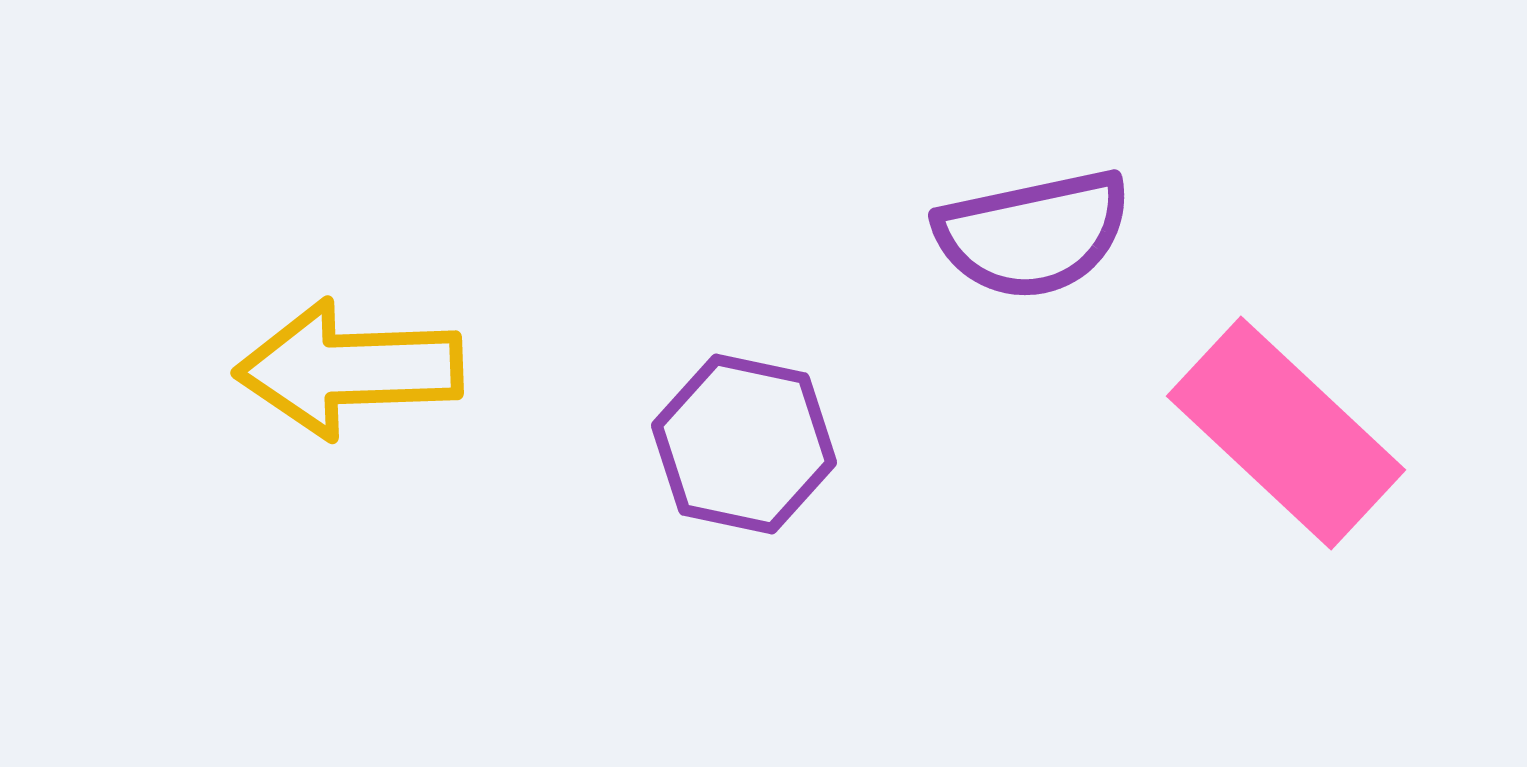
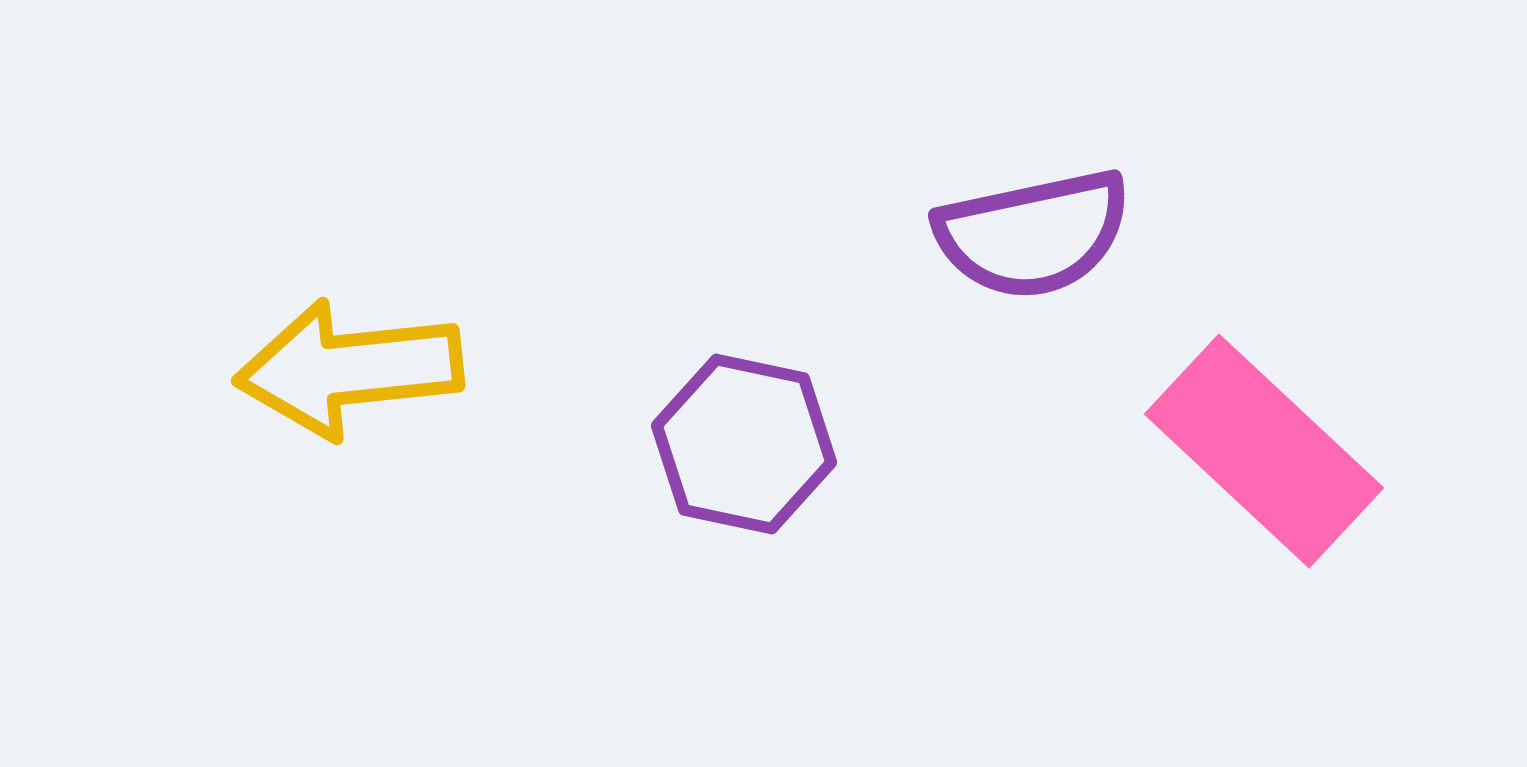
yellow arrow: rotated 4 degrees counterclockwise
pink rectangle: moved 22 px left, 18 px down
